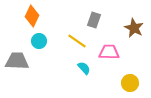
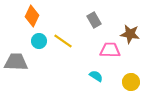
gray rectangle: rotated 49 degrees counterclockwise
brown star: moved 4 px left, 6 px down; rotated 18 degrees counterclockwise
yellow line: moved 14 px left
pink trapezoid: moved 1 px right, 2 px up
gray trapezoid: moved 1 px left, 1 px down
cyan semicircle: moved 12 px right, 8 px down; rotated 16 degrees counterclockwise
yellow circle: moved 1 px right, 1 px up
